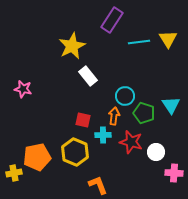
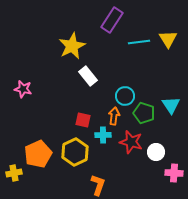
yellow hexagon: rotated 12 degrees clockwise
orange pentagon: moved 1 px right, 3 px up; rotated 12 degrees counterclockwise
orange L-shape: rotated 40 degrees clockwise
